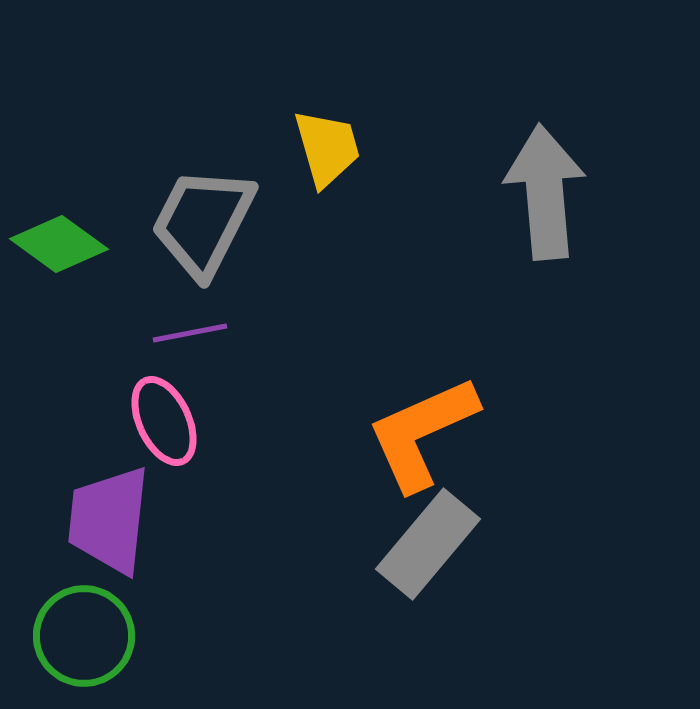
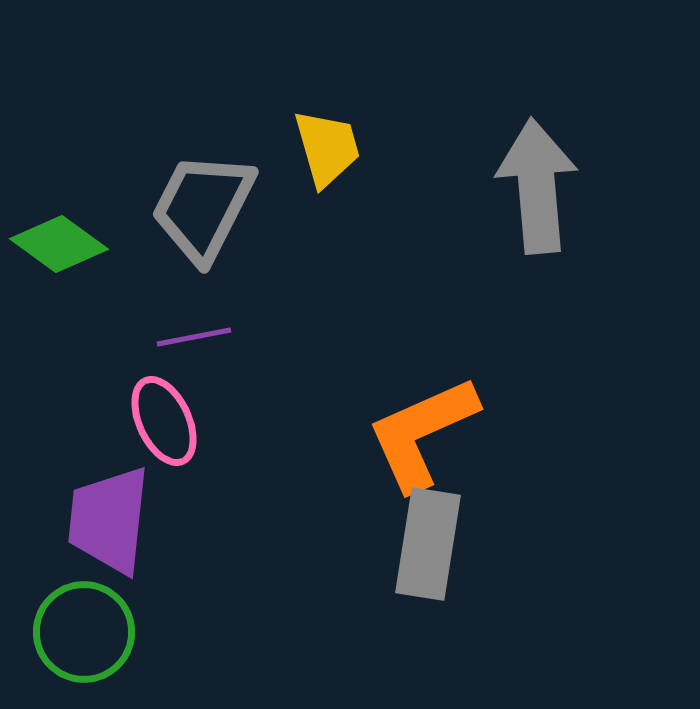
gray arrow: moved 8 px left, 6 px up
gray trapezoid: moved 15 px up
purple line: moved 4 px right, 4 px down
gray rectangle: rotated 31 degrees counterclockwise
green circle: moved 4 px up
